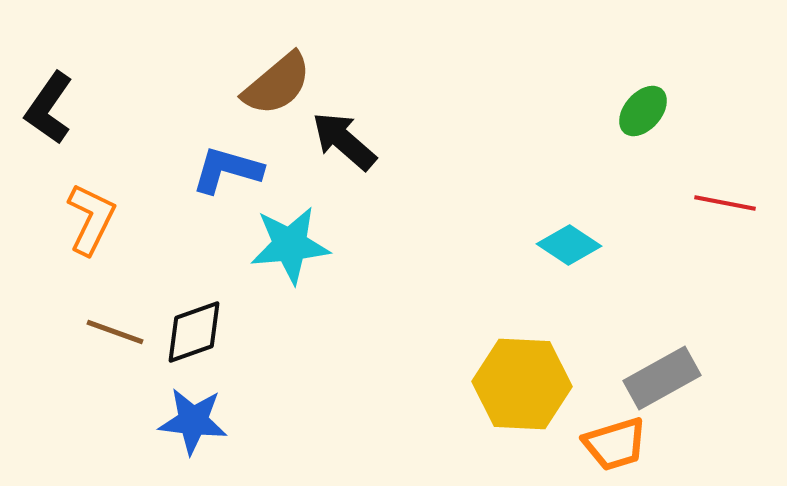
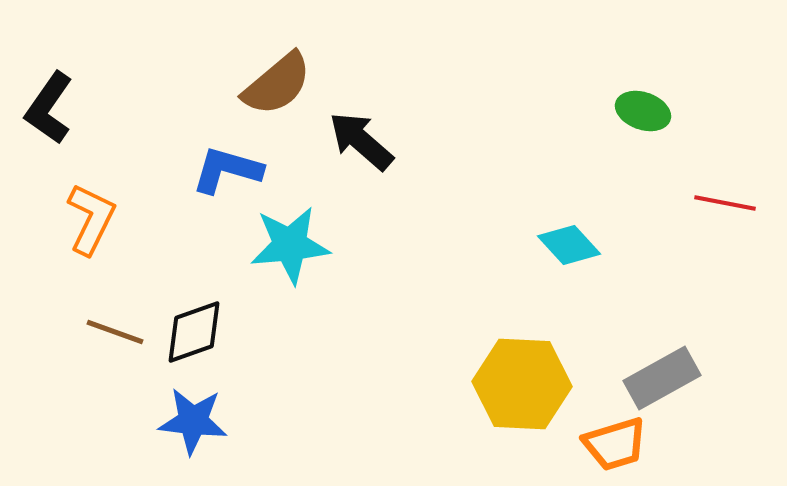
green ellipse: rotated 68 degrees clockwise
black arrow: moved 17 px right
cyan diamond: rotated 14 degrees clockwise
